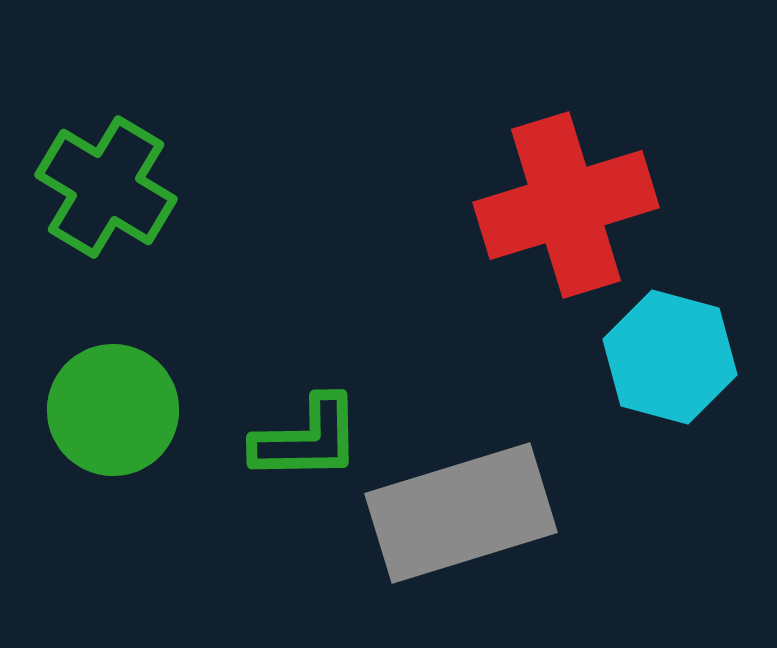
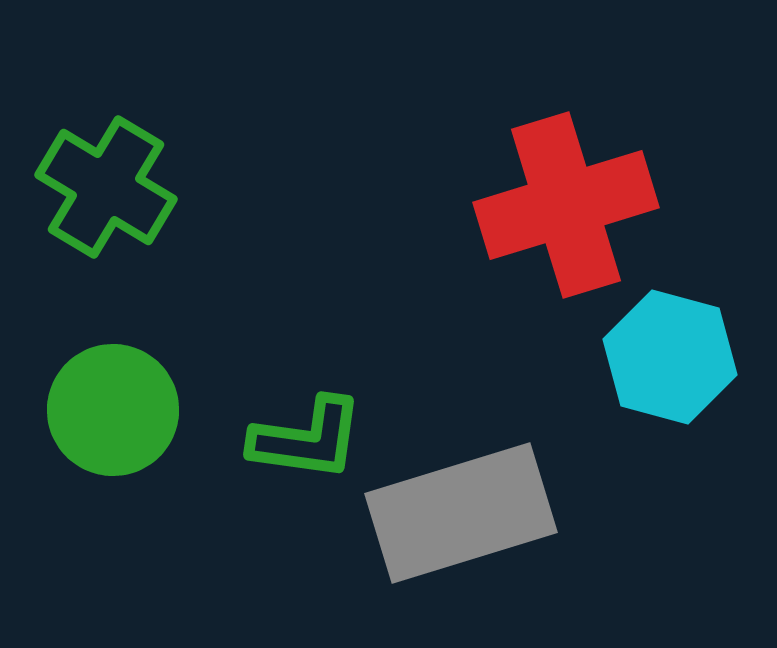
green L-shape: rotated 9 degrees clockwise
